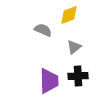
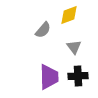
gray semicircle: rotated 108 degrees clockwise
gray triangle: rotated 28 degrees counterclockwise
purple trapezoid: moved 4 px up
